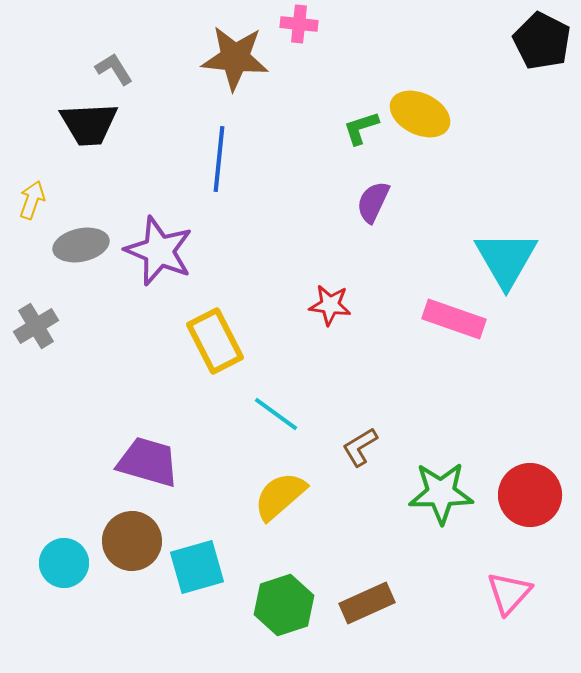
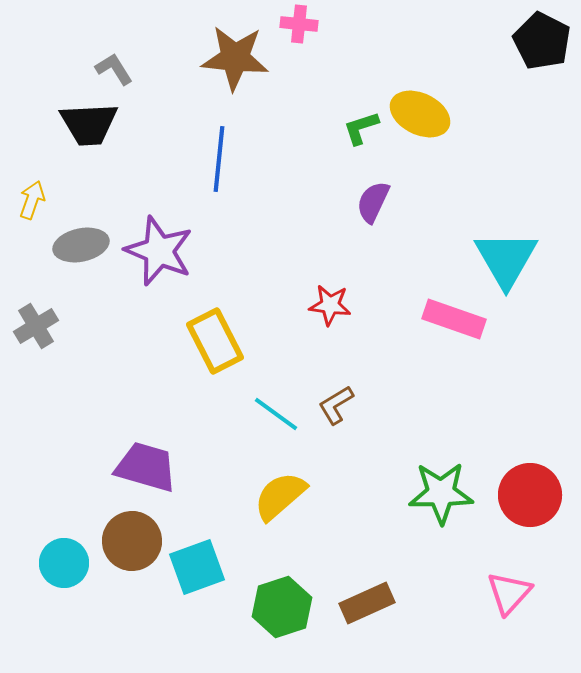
brown L-shape: moved 24 px left, 42 px up
purple trapezoid: moved 2 px left, 5 px down
cyan square: rotated 4 degrees counterclockwise
green hexagon: moved 2 px left, 2 px down
